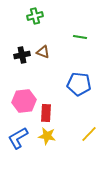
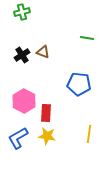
green cross: moved 13 px left, 4 px up
green line: moved 7 px right, 1 px down
black cross: rotated 21 degrees counterclockwise
pink hexagon: rotated 25 degrees counterclockwise
yellow line: rotated 36 degrees counterclockwise
